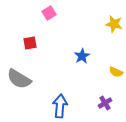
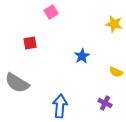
pink square: moved 2 px right, 1 px up
gray semicircle: moved 2 px left, 4 px down
purple cross: rotated 32 degrees counterclockwise
